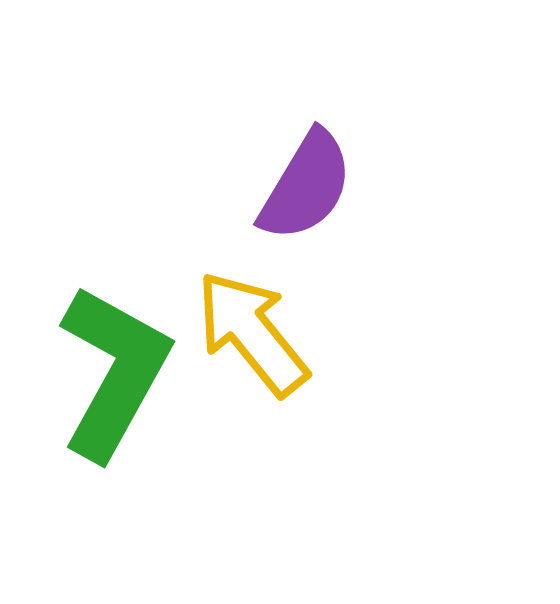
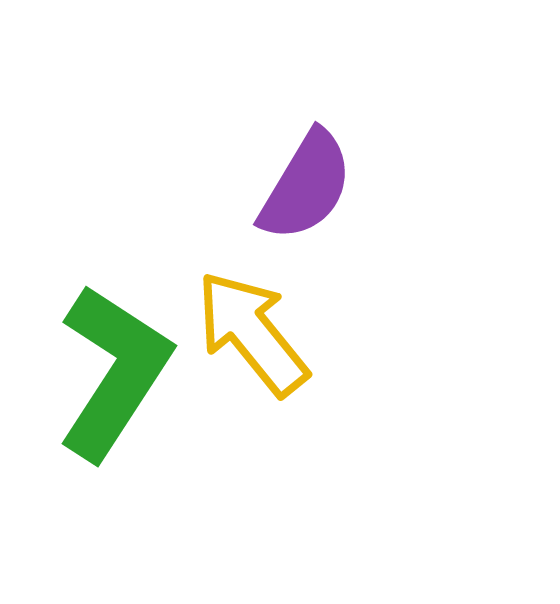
green L-shape: rotated 4 degrees clockwise
